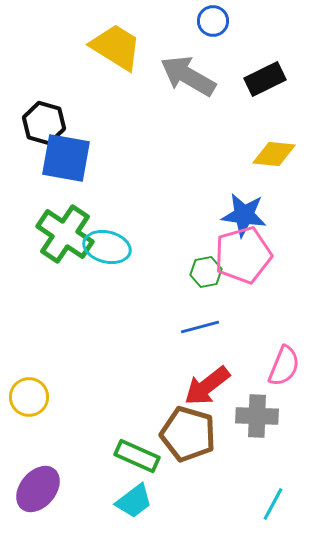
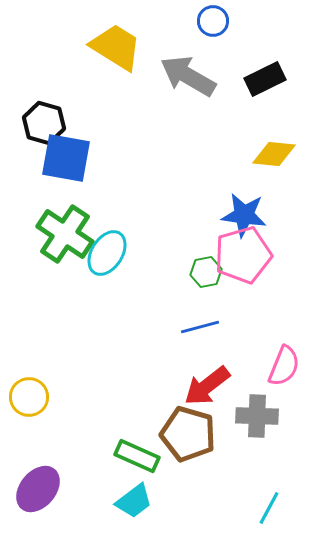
cyan ellipse: moved 6 px down; rotated 72 degrees counterclockwise
cyan line: moved 4 px left, 4 px down
